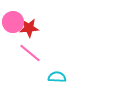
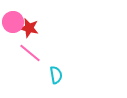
red star: rotated 18 degrees clockwise
cyan semicircle: moved 1 px left, 2 px up; rotated 78 degrees clockwise
